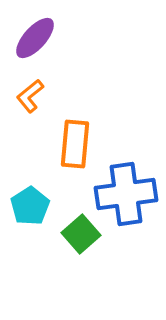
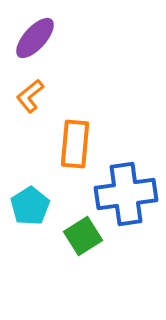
green square: moved 2 px right, 2 px down; rotated 9 degrees clockwise
